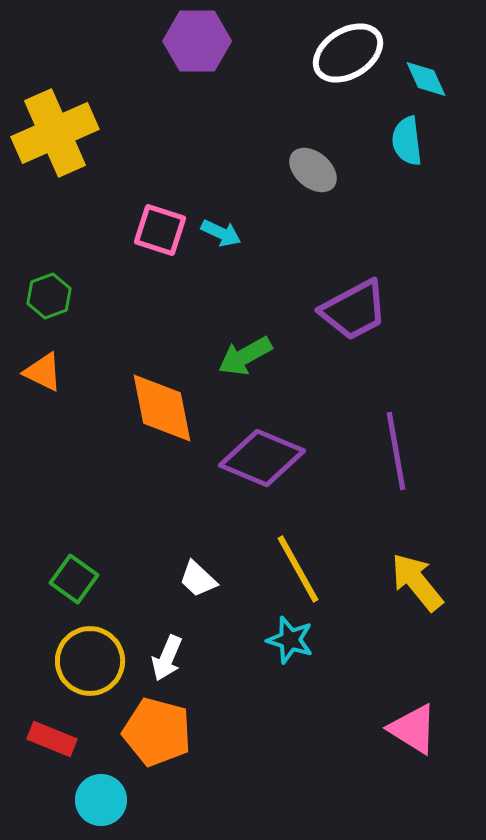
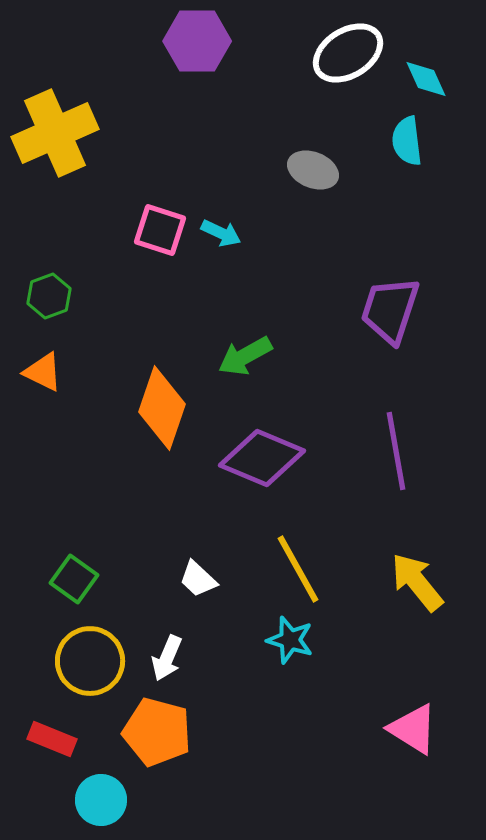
gray ellipse: rotated 18 degrees counterclockwise
purple trapezoid: moved 36 px right; rotated 136 degrees clockwise
orange diamond: rotated 30 degrees clockwise
